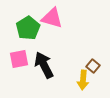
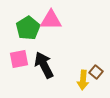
pink triangle: moved 1 px left, 2 px down; rotated 15 degrees counterclockwise
brown square: moved 3 px right, 6 px down
